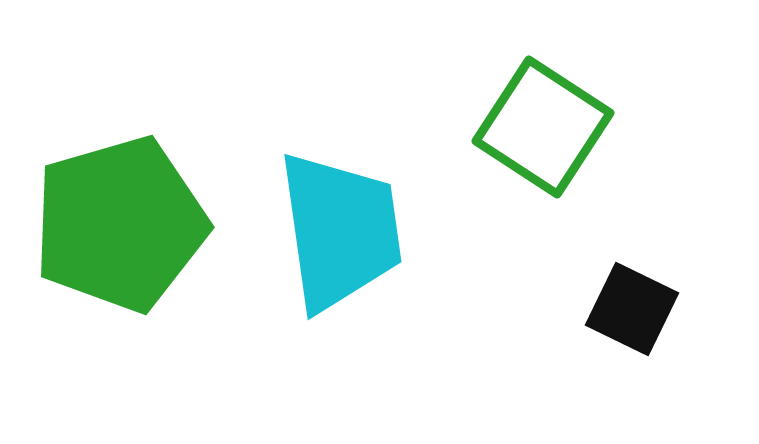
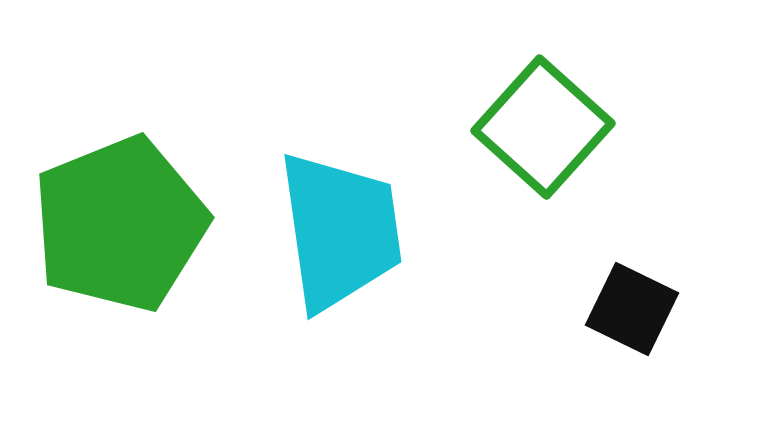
green square: rotated 9 degrees clockwise
green pentagon: rotated 6 degrees counterclockwise
